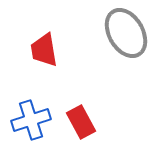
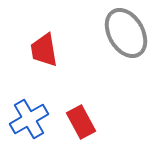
blue cross: moved 2 px left, 1 px up; rotated 12 degrees counterclockwise
